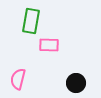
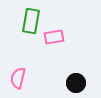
pink rectangle: moved 5 px right, 8 px up; rotated 12 degrees counterclockwise
pink semicircle: moved 1 px up
